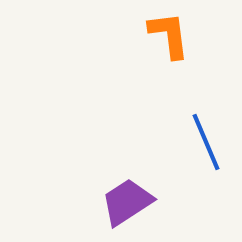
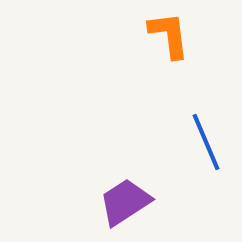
purple trapezoid: moved 2 px left
